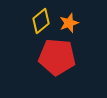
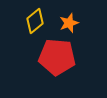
yellow diamond: moved 6 px left
